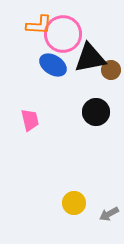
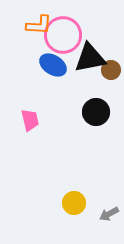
pink circle: moved 1 px down
